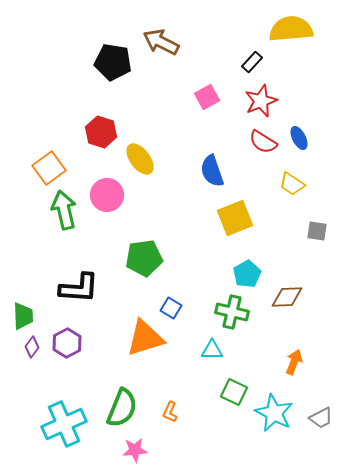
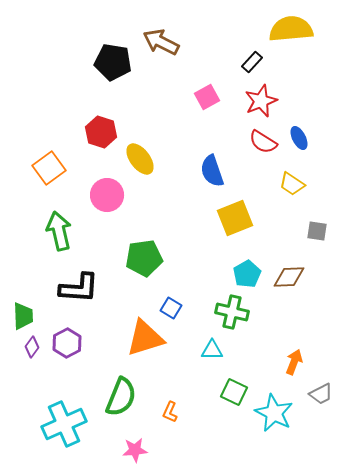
green arrow: moved 5 px left, 21 px down
brown diamond: moved 2 px right, 20 px up
green semicircle: moved 1 px left, 11 px up
gray trapezoid: moved 24 px up
